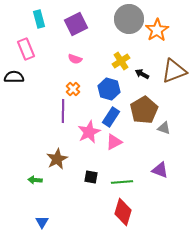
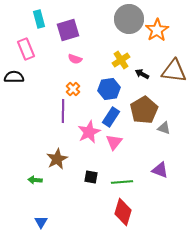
purple square: moved 8 px left, 6 px down; rotated 10 degrees clockwise
yellow cross: moved 1 px up
brown triangle: rotated 28 degrees clockwise
blue hexagon: rotated 25 degrees counterclockwise
pink triangle: rotated 24 degrees counterclockwise
blue triangle: moved 1 px left
